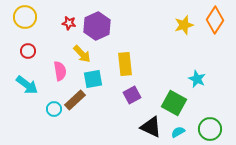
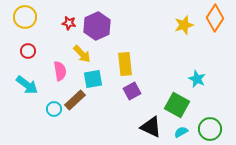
orange diamond: moved 2 px up
purple square: moved 4 px up
green square: moved 3 px right, 2 px down
cyan semicircle: moved 3 px right
